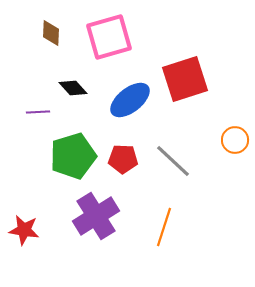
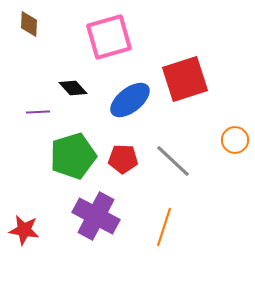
brown diamond: moved 22 px left, 9 px up
purple cross: rotated 30 degrees counterclockwise
